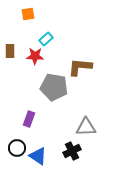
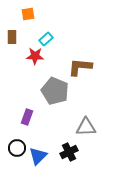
brown rectangle: moved 2 px right, 14 px up
gray pentagon: moved 1 px right, 4 px down; rotated 12 degrees clockwise
purple rectangle: moved 2 px left, 2 px up
black cross: moved 3 px left, 1 px down
blue triangle: rotated 42 degrees clockwise
